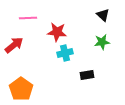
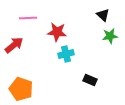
green star: moved 8 px right, 6 px up
cyan cross: moved 1 px right, 1 px down
black rectangle: moved 3 px right, 5 px down; rotated 32 degrees clockwise
orange pentagon: rotated 15 degrees counterclockwise
